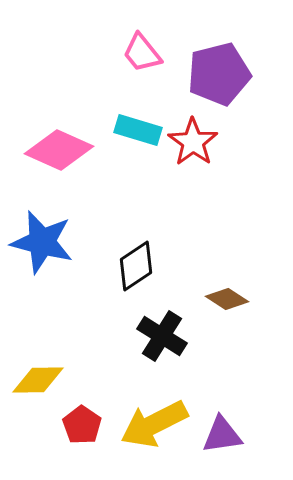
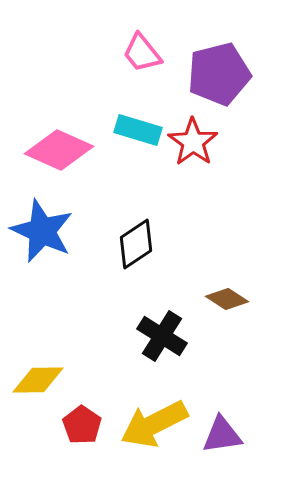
blue star: moved 11 px up; rotated 10 degrees clockwise
black diamond: moved 22 px up
